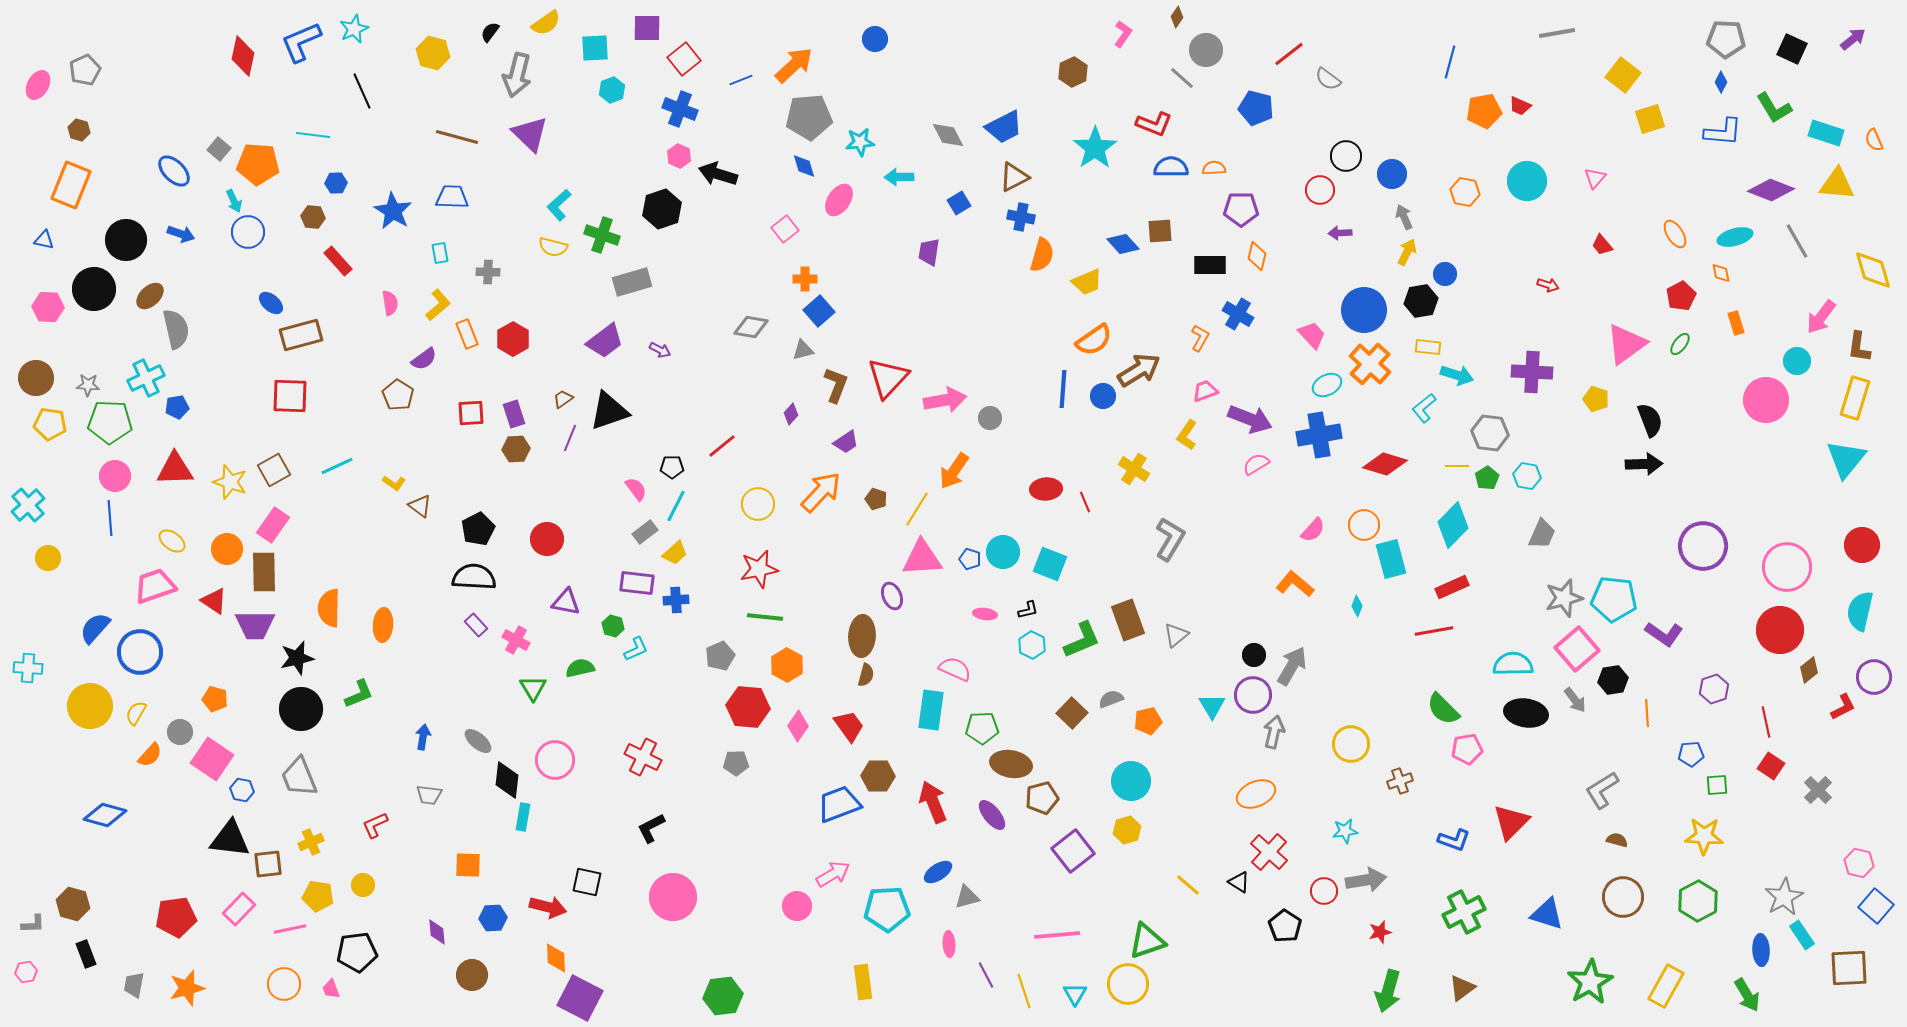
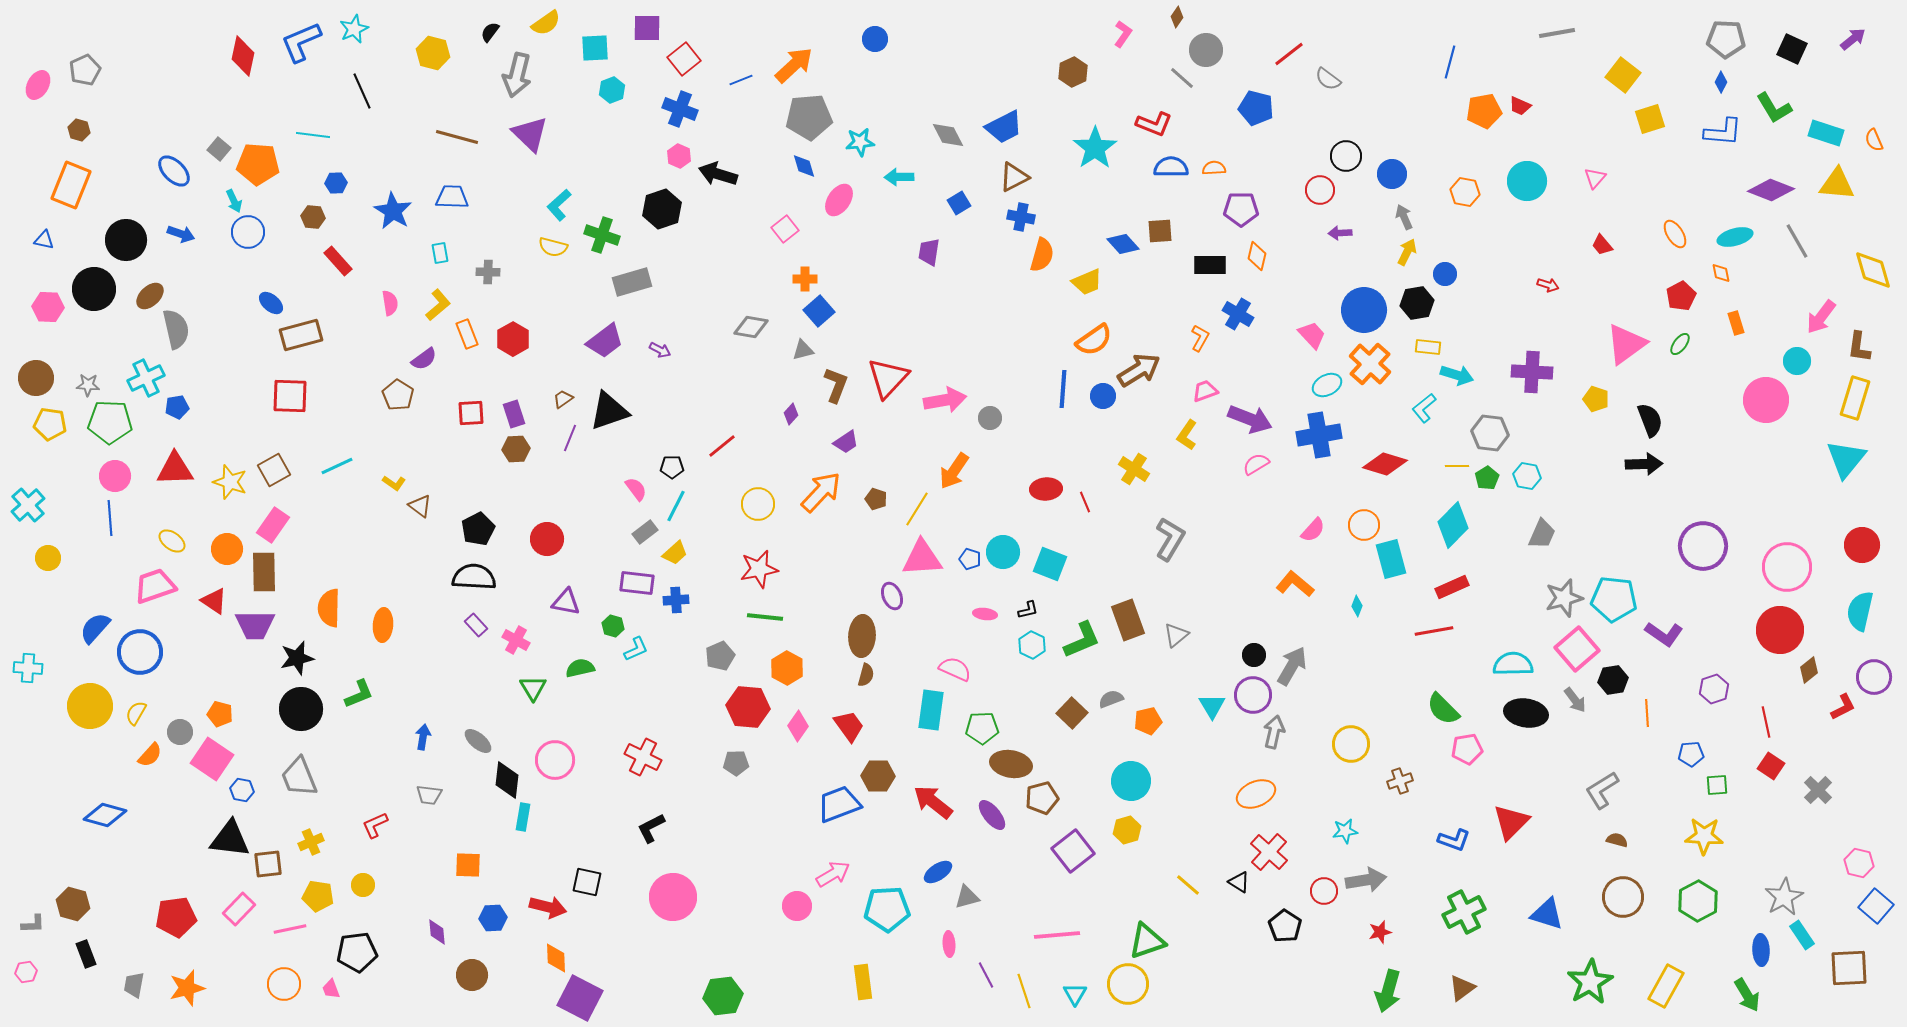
black hexagon at (1421, 301): moved 4 px left, 2 px down
orange hexagon at (787, 665): moved 3 px down
orange pentagon at (215, 699): moved 5 px right, 15 px down
red arrow at (933, 802): rotated 30 degrees counterclockwise
